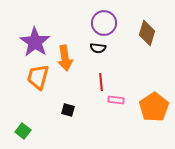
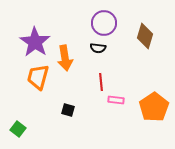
brown diamond: moved 2 px left, 3 px down
green square: moved 5 px left, 2 px up
